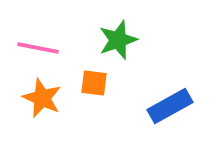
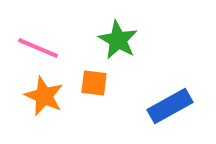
green star: rotated 24 degrees counterclockwise
pink line: rotated 12 degrees clockwise
orange star: moved 2 px right, 2 px up
